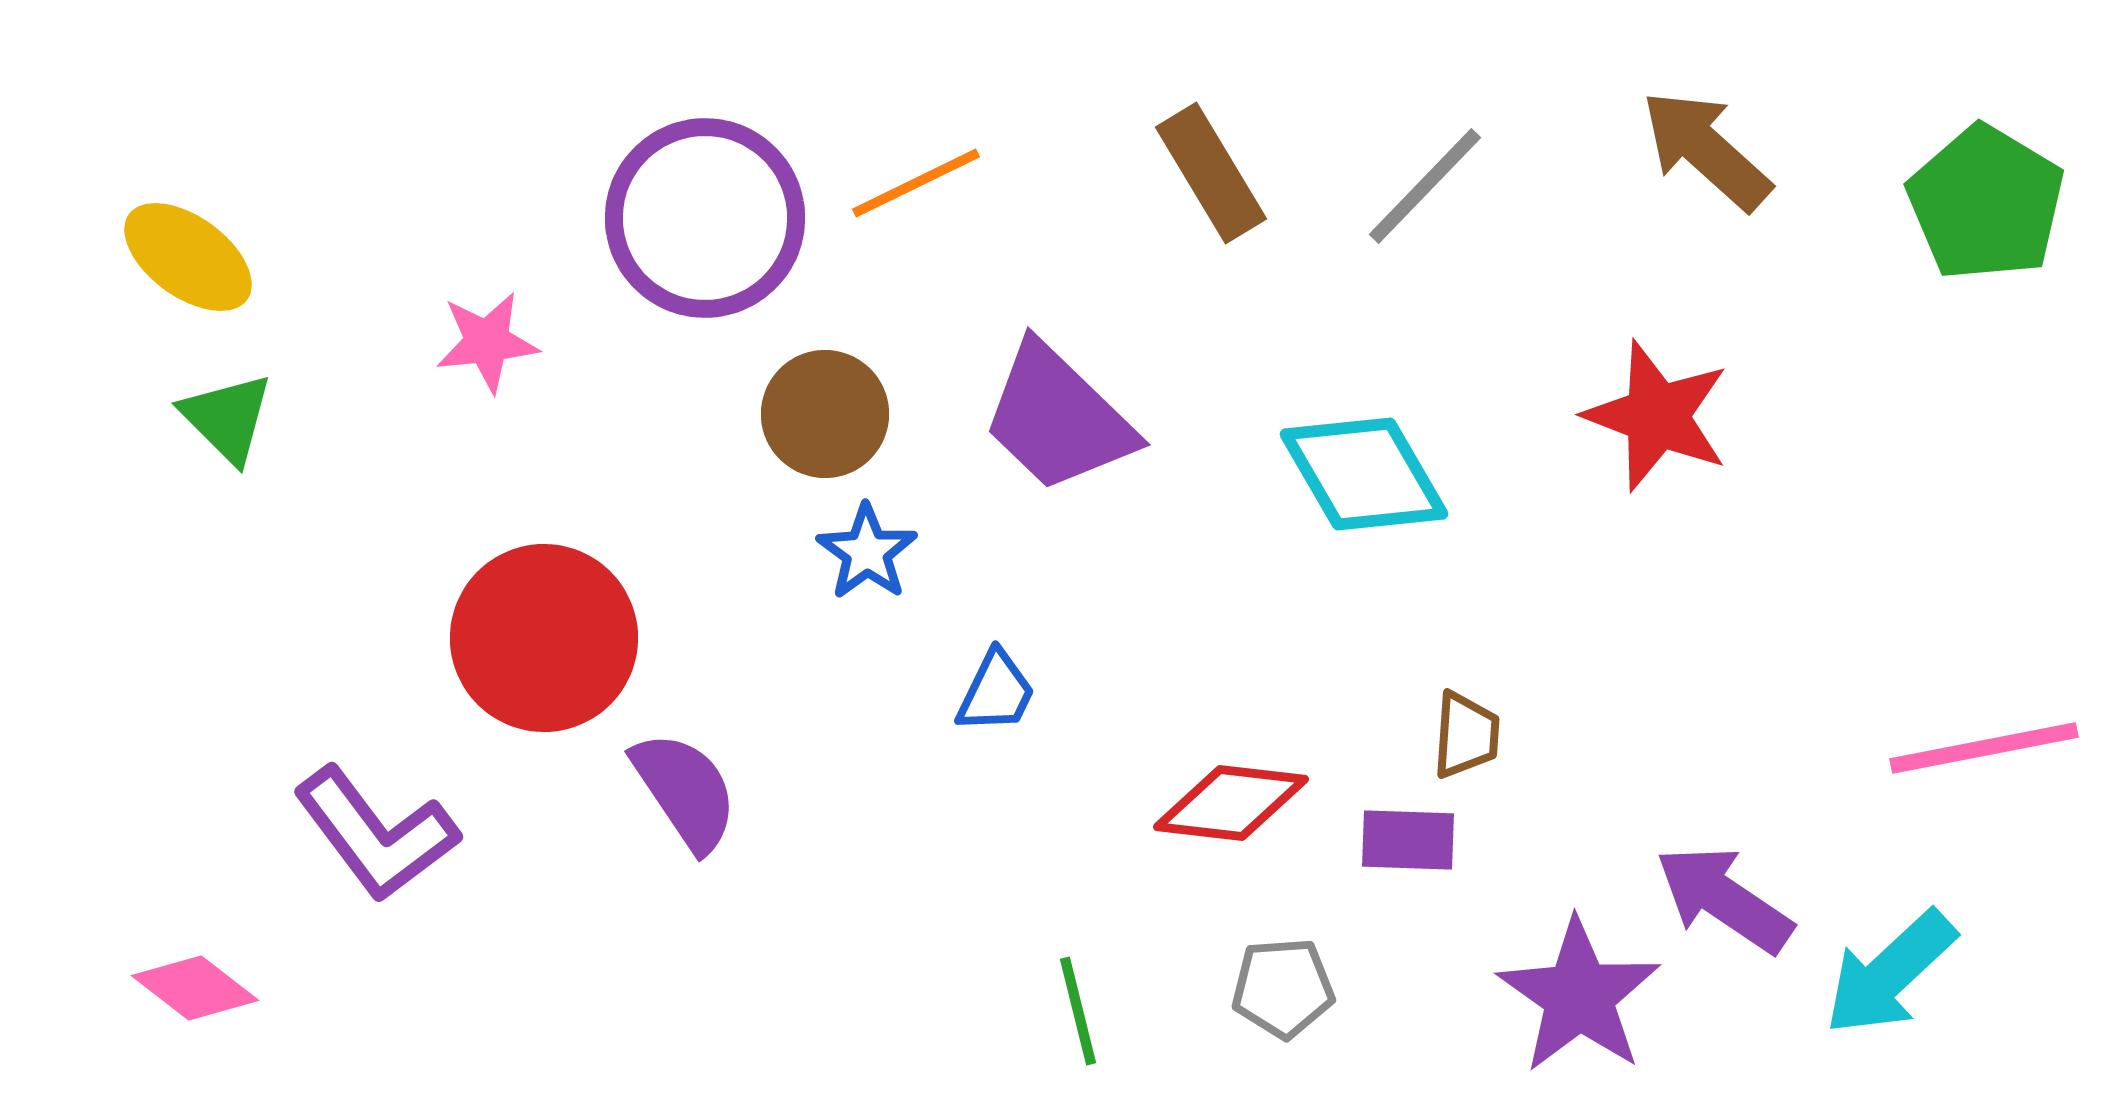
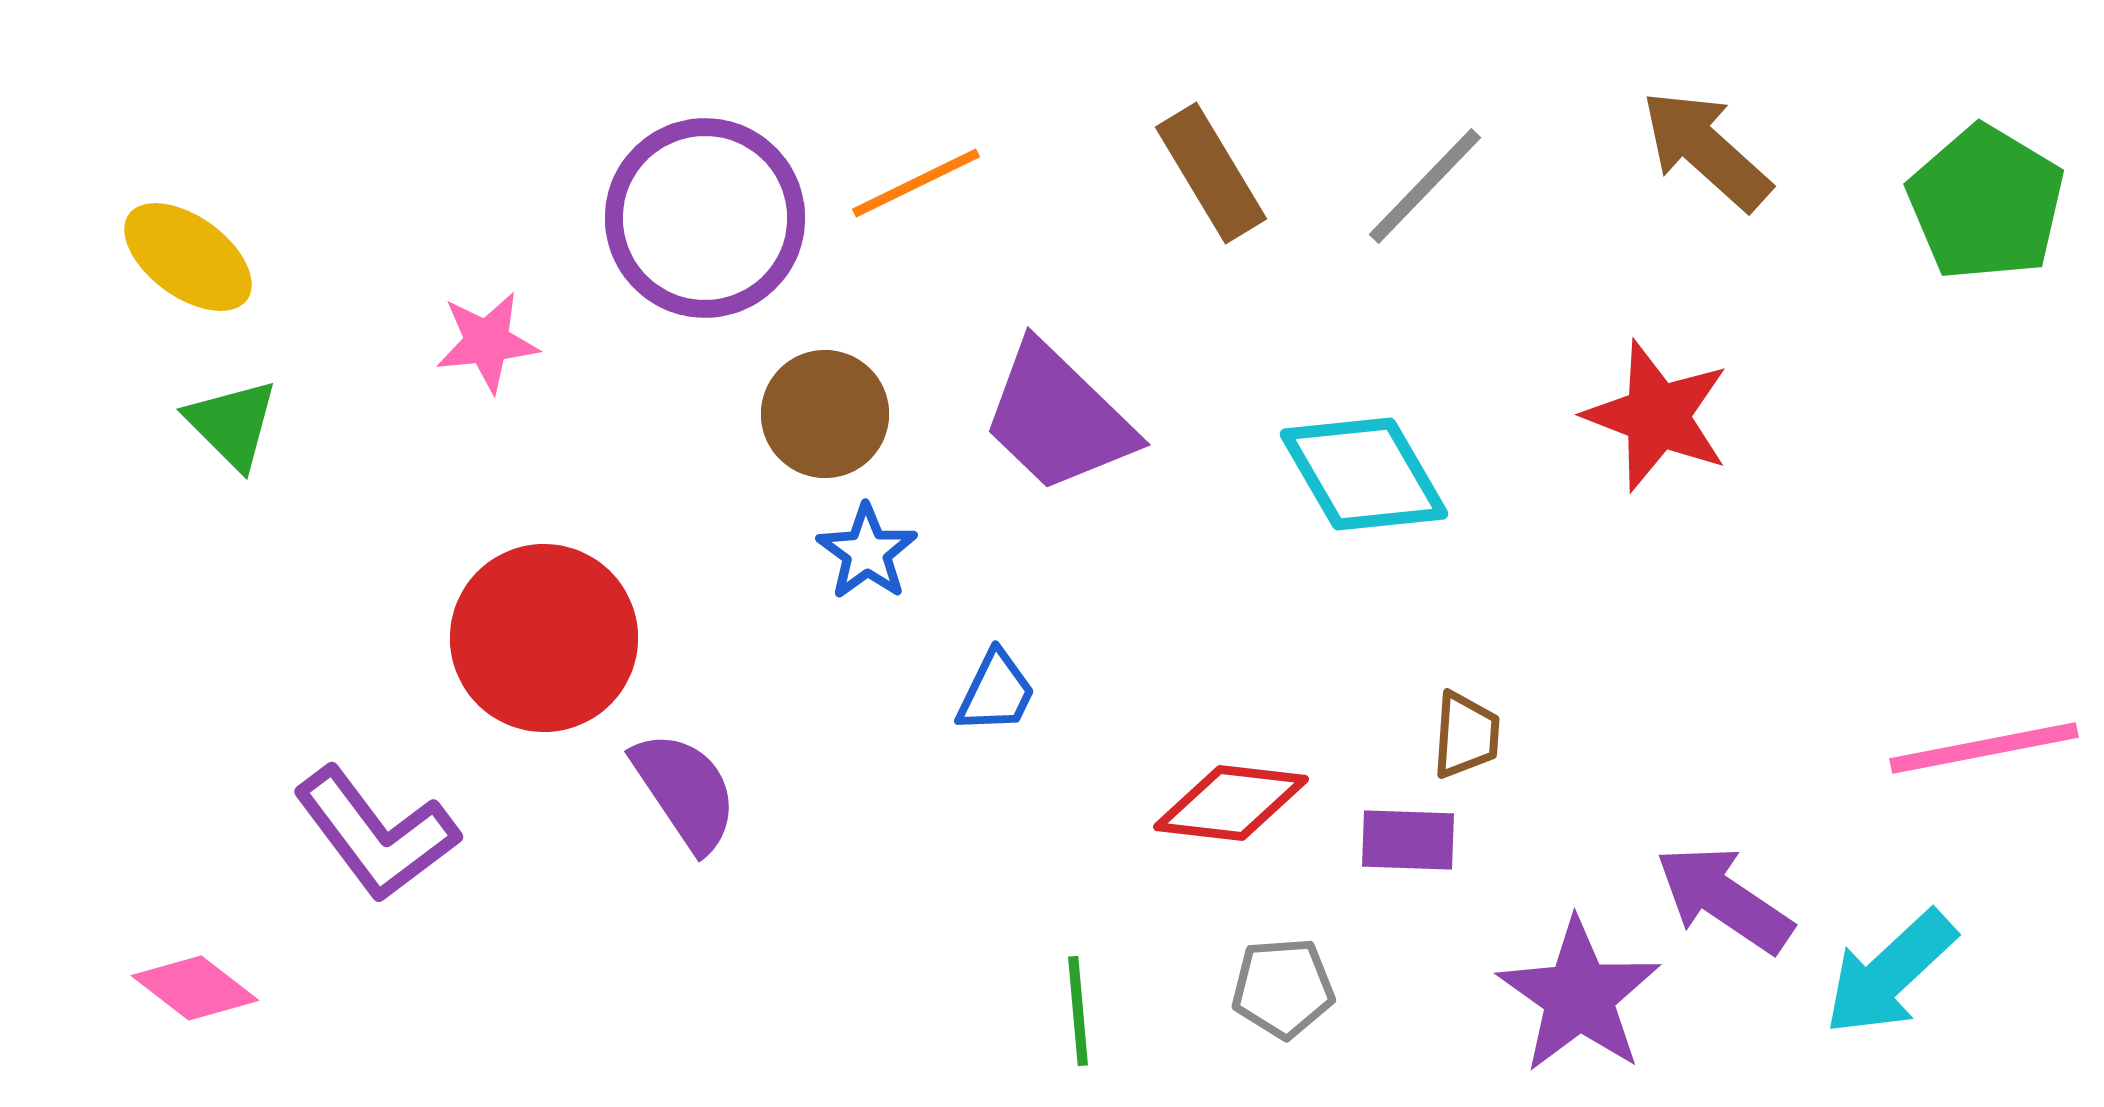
green triangle: moved 5 px right, 6 px down
green line: rotated 9 degrees clockwise
